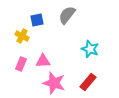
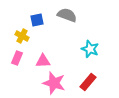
gray semicircle: rotated 72 degrees clockwise
pink rectangle: moved 4 px left, 6 px up
